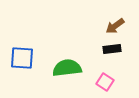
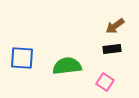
green semicircle: moved 2 px up
